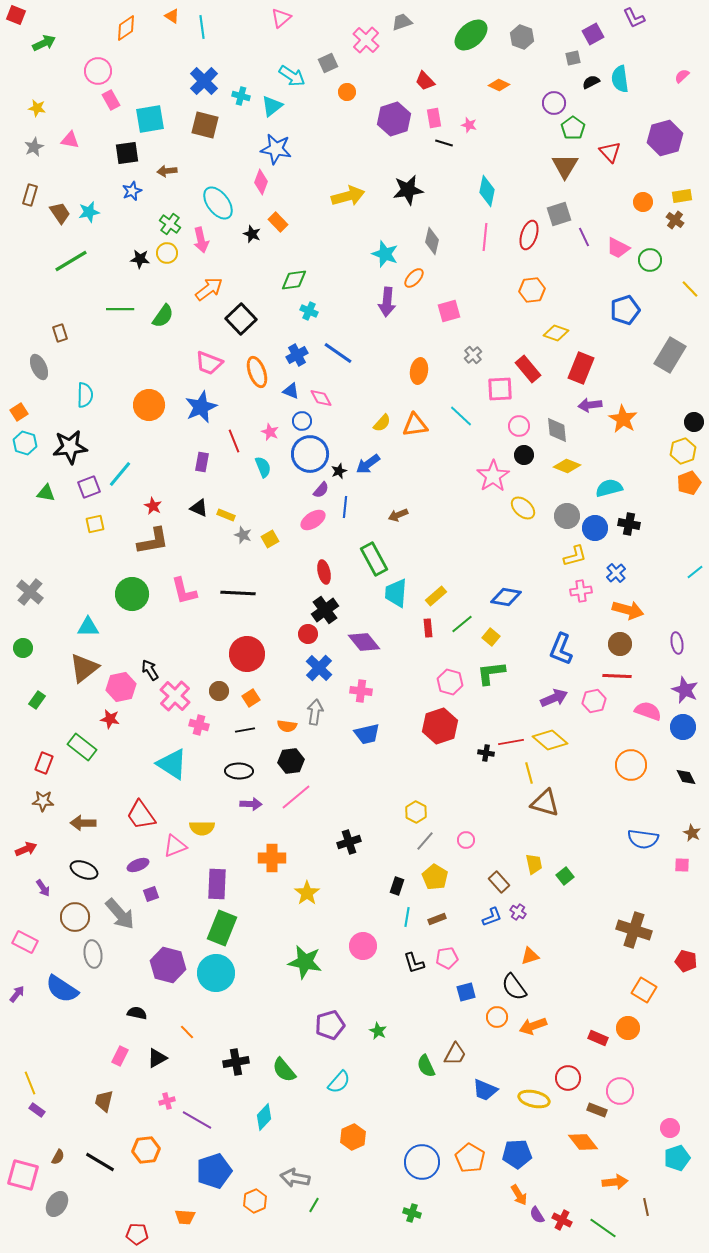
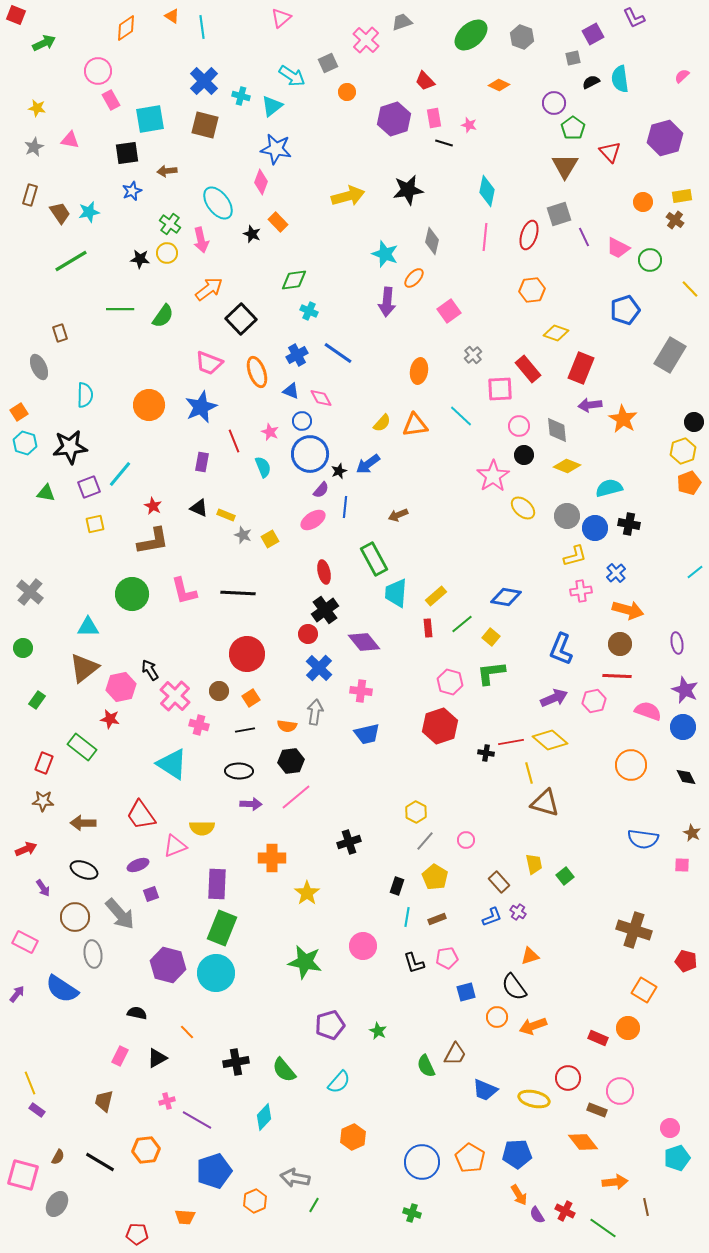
pink square at (449, 311): rotated 20 degrees counterclockwise
red cross at (562, 1220): moved 3 px right, 9 px up
